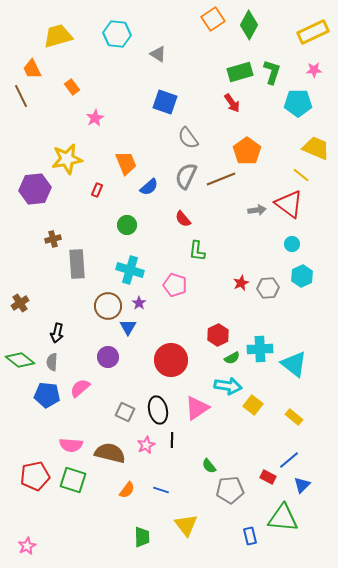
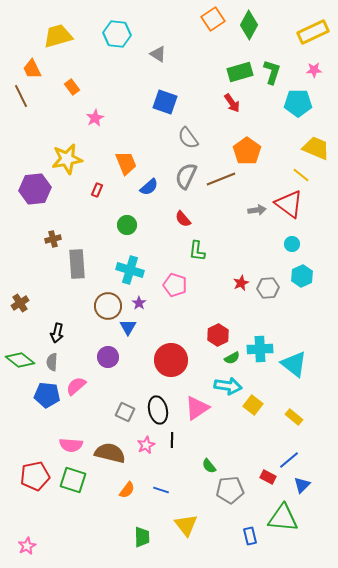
pink semicircle at (80, 388): moved 4 px left, 2 px up
